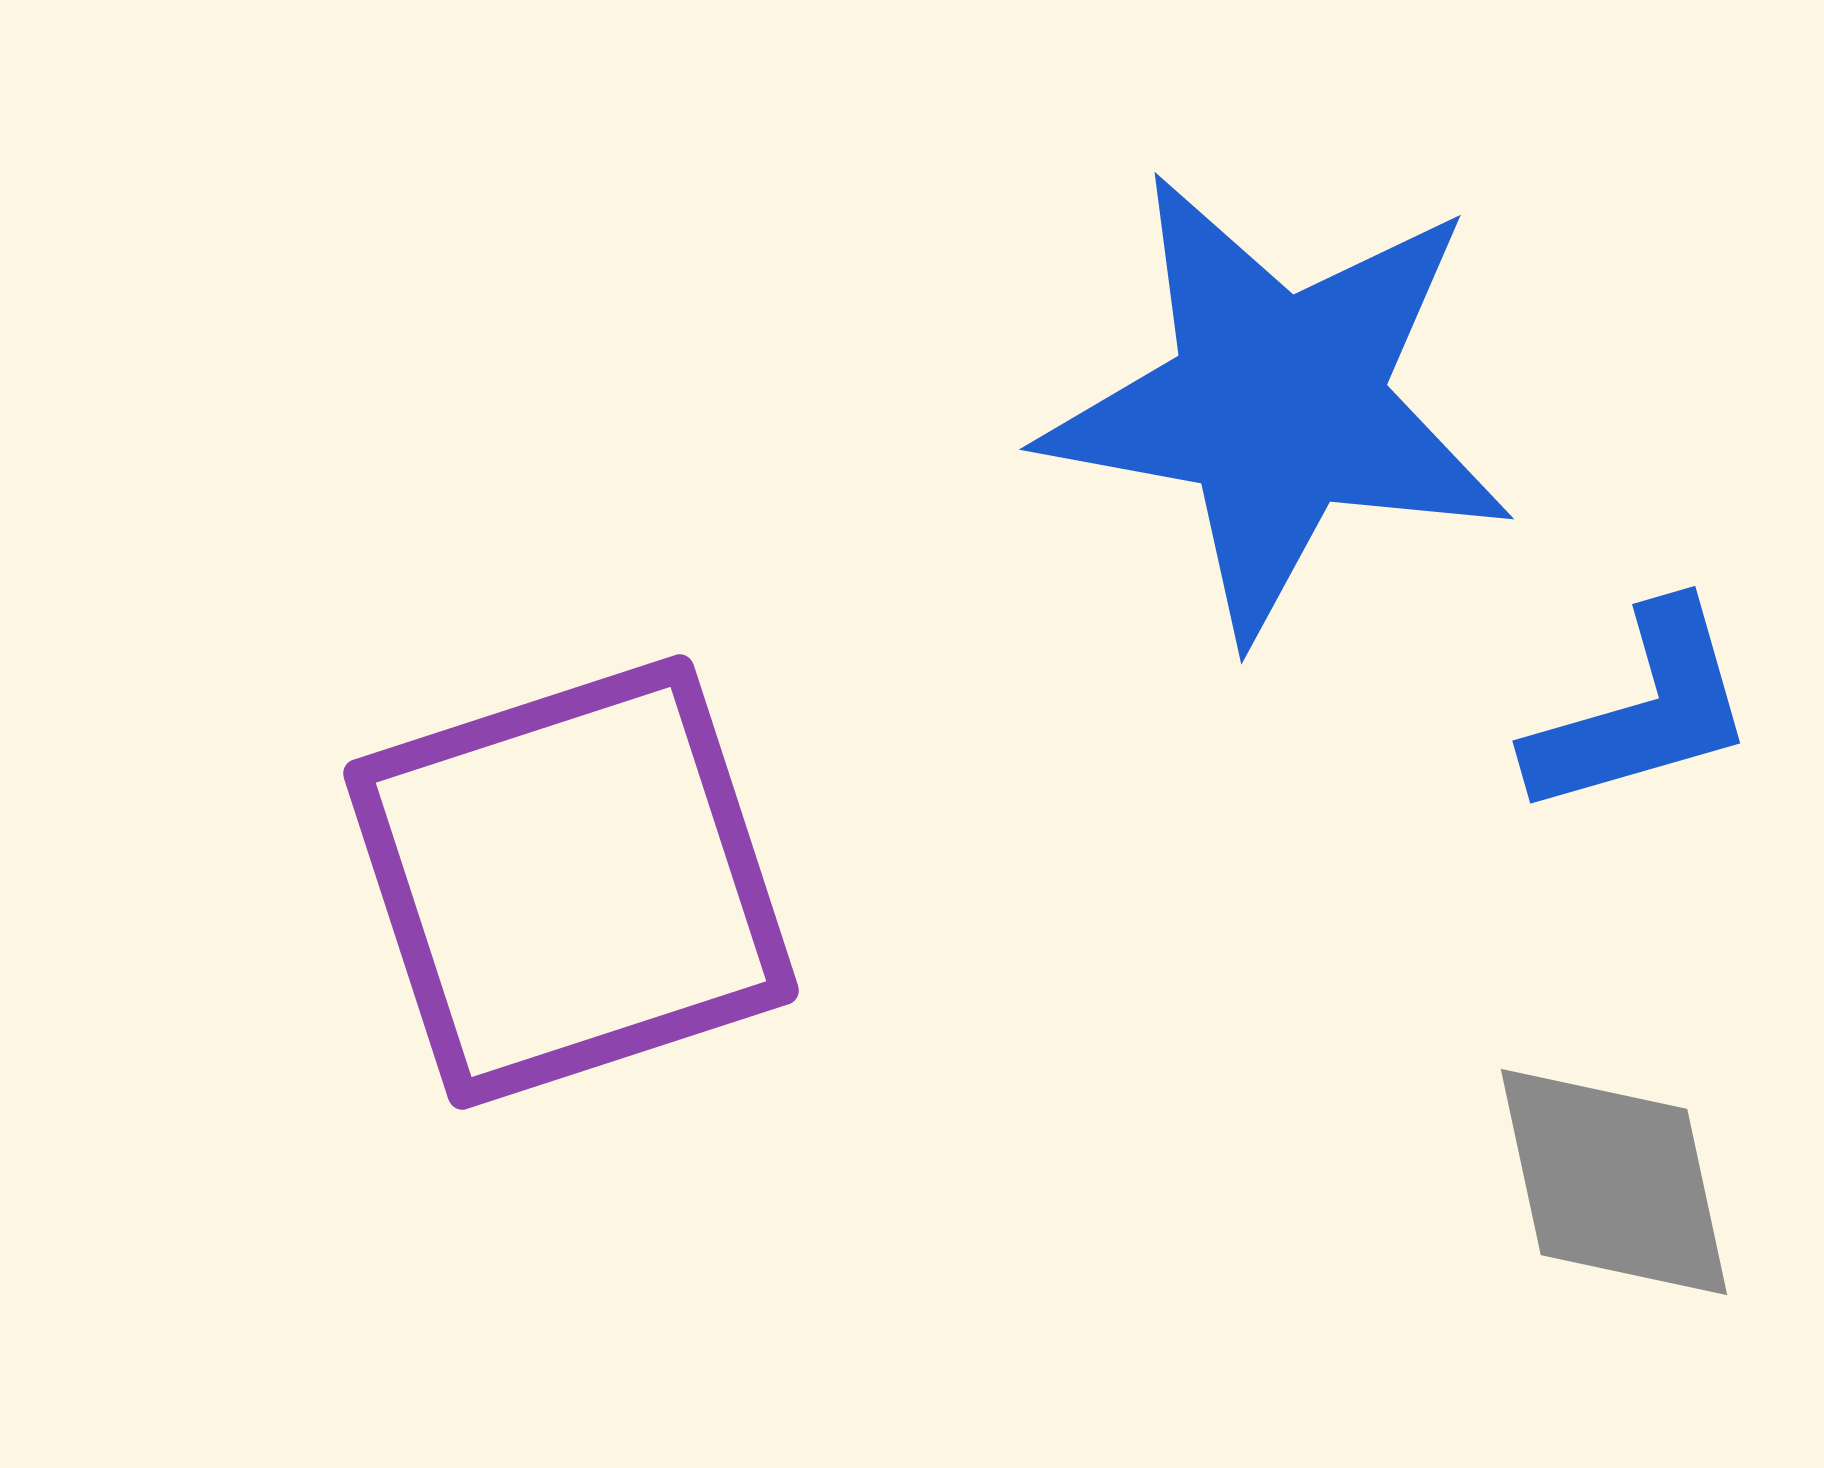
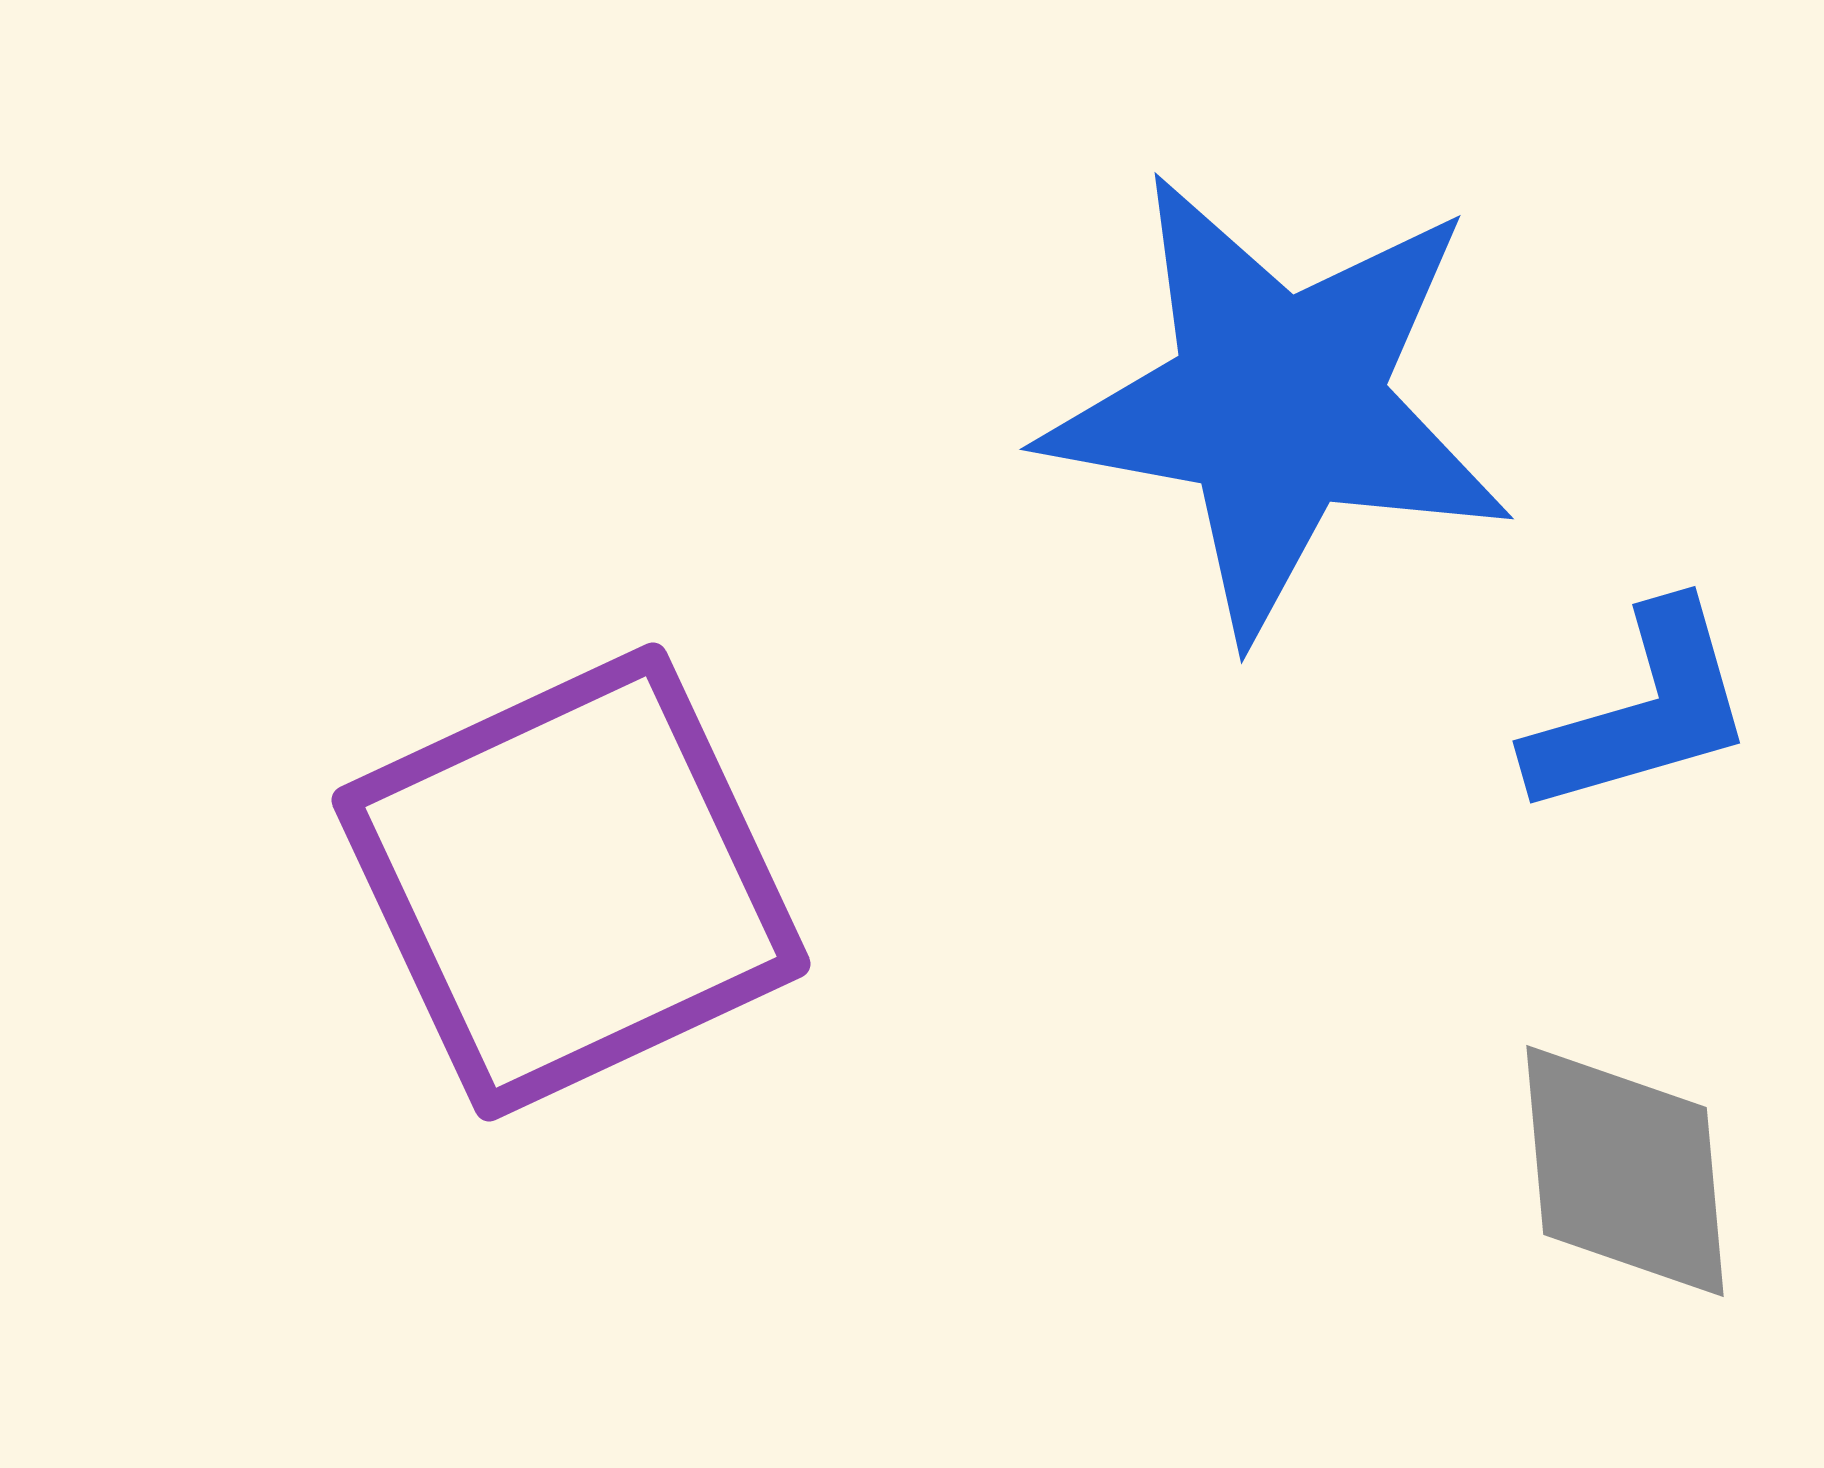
purple square: rotated 7 degrees counterclockwise
gray diamond: moved 11 px right, 11 px up; rotated 7 degrees clockwise
